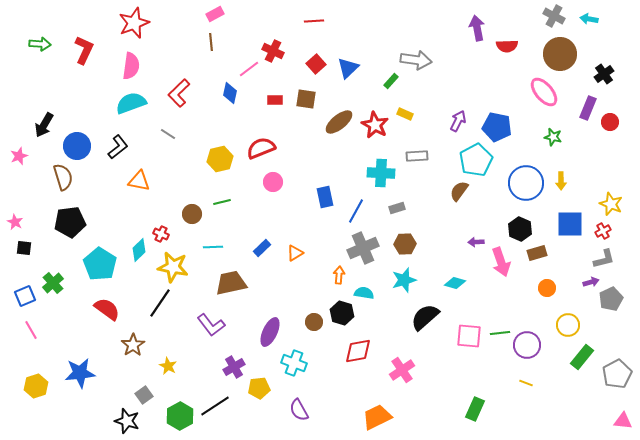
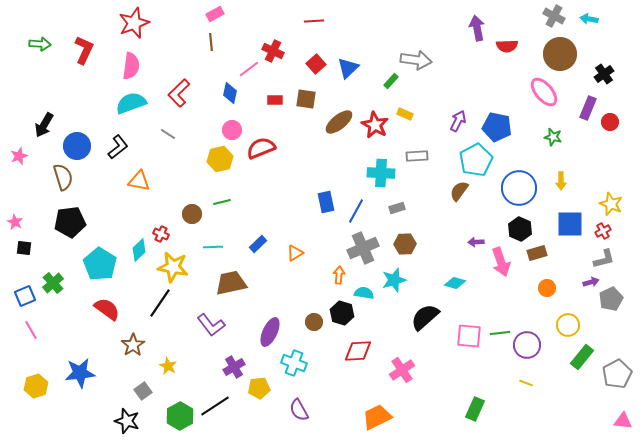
pink circle at (273, 182): moved 41 px left, 52 px up
blue circle at (526, 183): moved 7 px left, 5 px down
blue rectangle at (325, 197): moved 1 px right, 5 px down
blue rectangle at (262, 248): moved 4 px left, 4 px up
cyan star at (404, 280): moved 10 px left
red diamond at (358, 351): rotated 8 degrees clockwise
gray square at (144, 395): moved 1 px left, 4 px up
